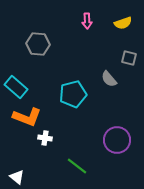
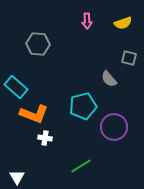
cyan pentagon: moved 10 px right, 12 px down
orange L-shape: moved 7 px right, 3 px up
purple circle: moved 3 px left, 13 px up
green line: moved 4 px right; rotated 70 degrees counterclockwise
white triangle: rotated 21 degrees clockwise
